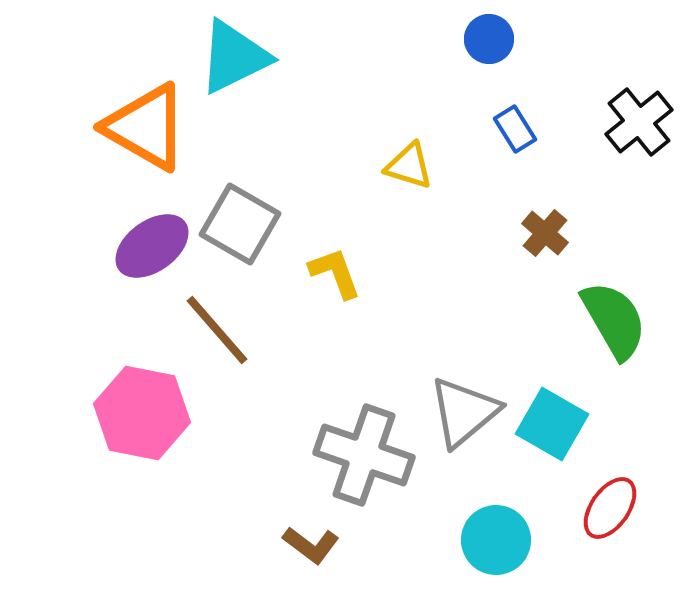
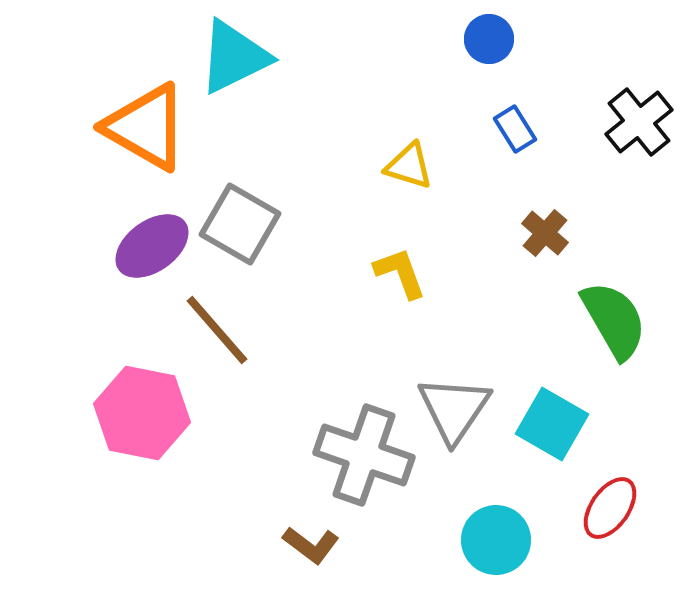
yellow L-shape: moved 65 px right
gray triangle: moved 10 px left, 3 px up; rotated 16 degrees counterclockwise
